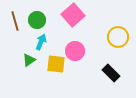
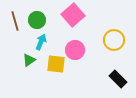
yellow circle: moved 4 px left, 3 px down
pink circle: moved 1 px up
black rectangle: moved 7 px right, 6 px down
